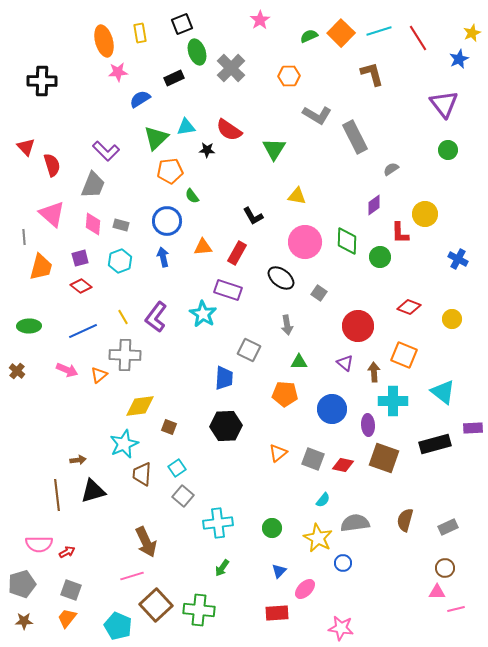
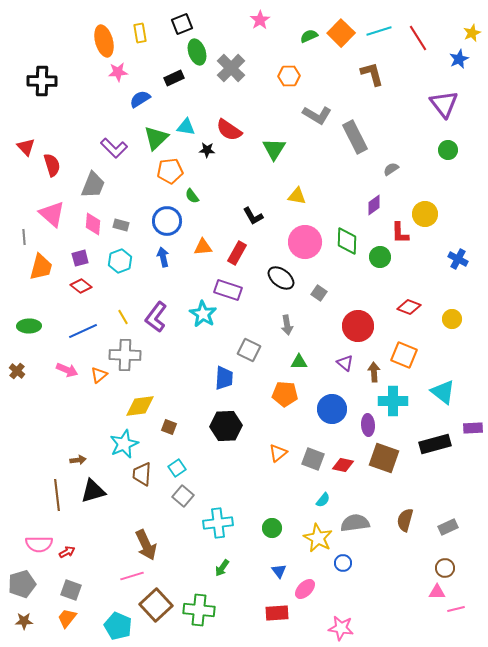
cyan triangle at (186, 127): rotated 18 degrees clockwise
purple L-shape at (106, 151): moved 8 px right, 3 px up
brown arrow at (146, 542): moved 3 px down
blue triangle at (279, 571): rotated 21 degrees counterclockwise
